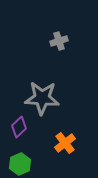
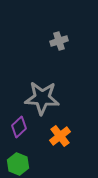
orange cross: moved 5 px left, 7 px up
green hexagon: moved 2 px left; rotated 15 degrees counterclockwise
